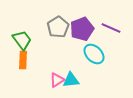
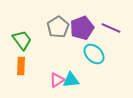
purple pentagon: moved 1 px up
orange rectangle: moved 2 px left, 6 px down
